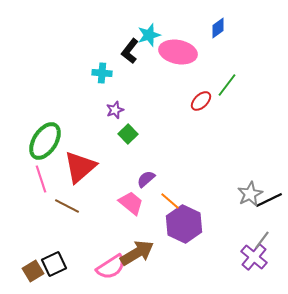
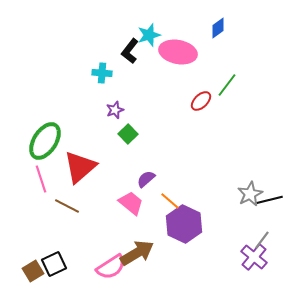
black line: rotated 12 degrees clockwise
